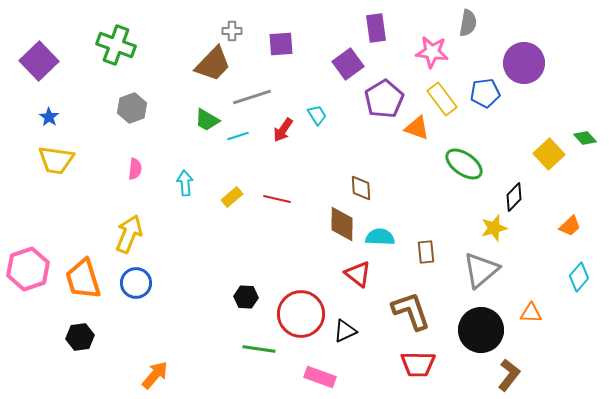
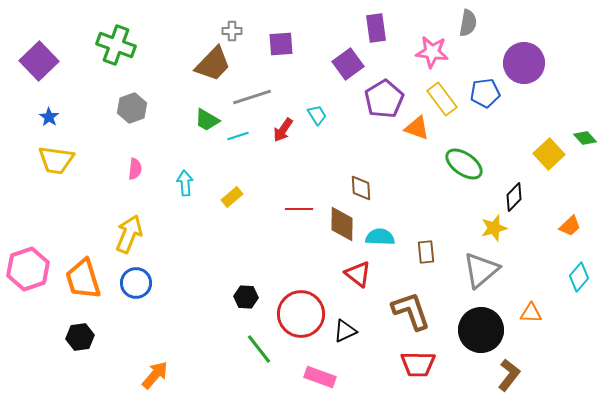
red line at (277, 199): moved 22 px right, 10 px down; rotated 12 degrees counterclockwise
green line at (259, 349): rotated 44 degrees clockwise
